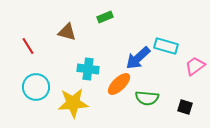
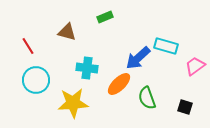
cyan cross: moved 1 px left, 1 px up
cyan circle: moved 7 px up
green semicircle: rotated 65 degrees clockwise
